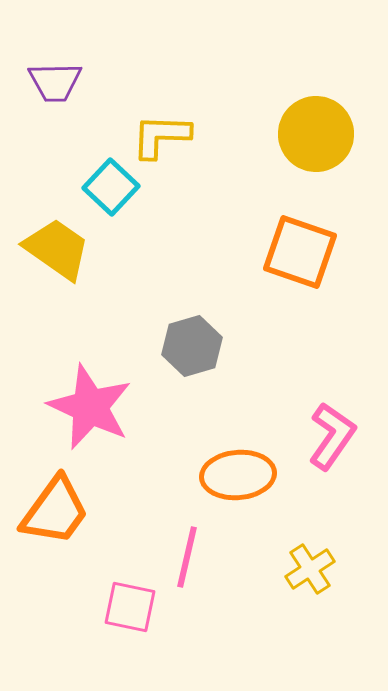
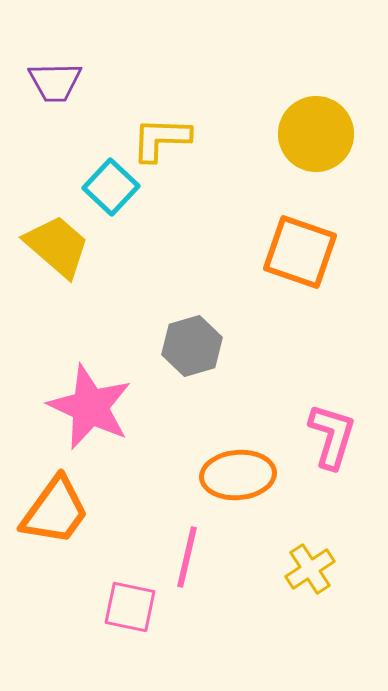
yellow L-shape: moved 3 px down
yellow trapezoid: moved 3 px up; rotated 6 degrees clockwise
pink L-shape: rotated 18 degrees counterclockwise
